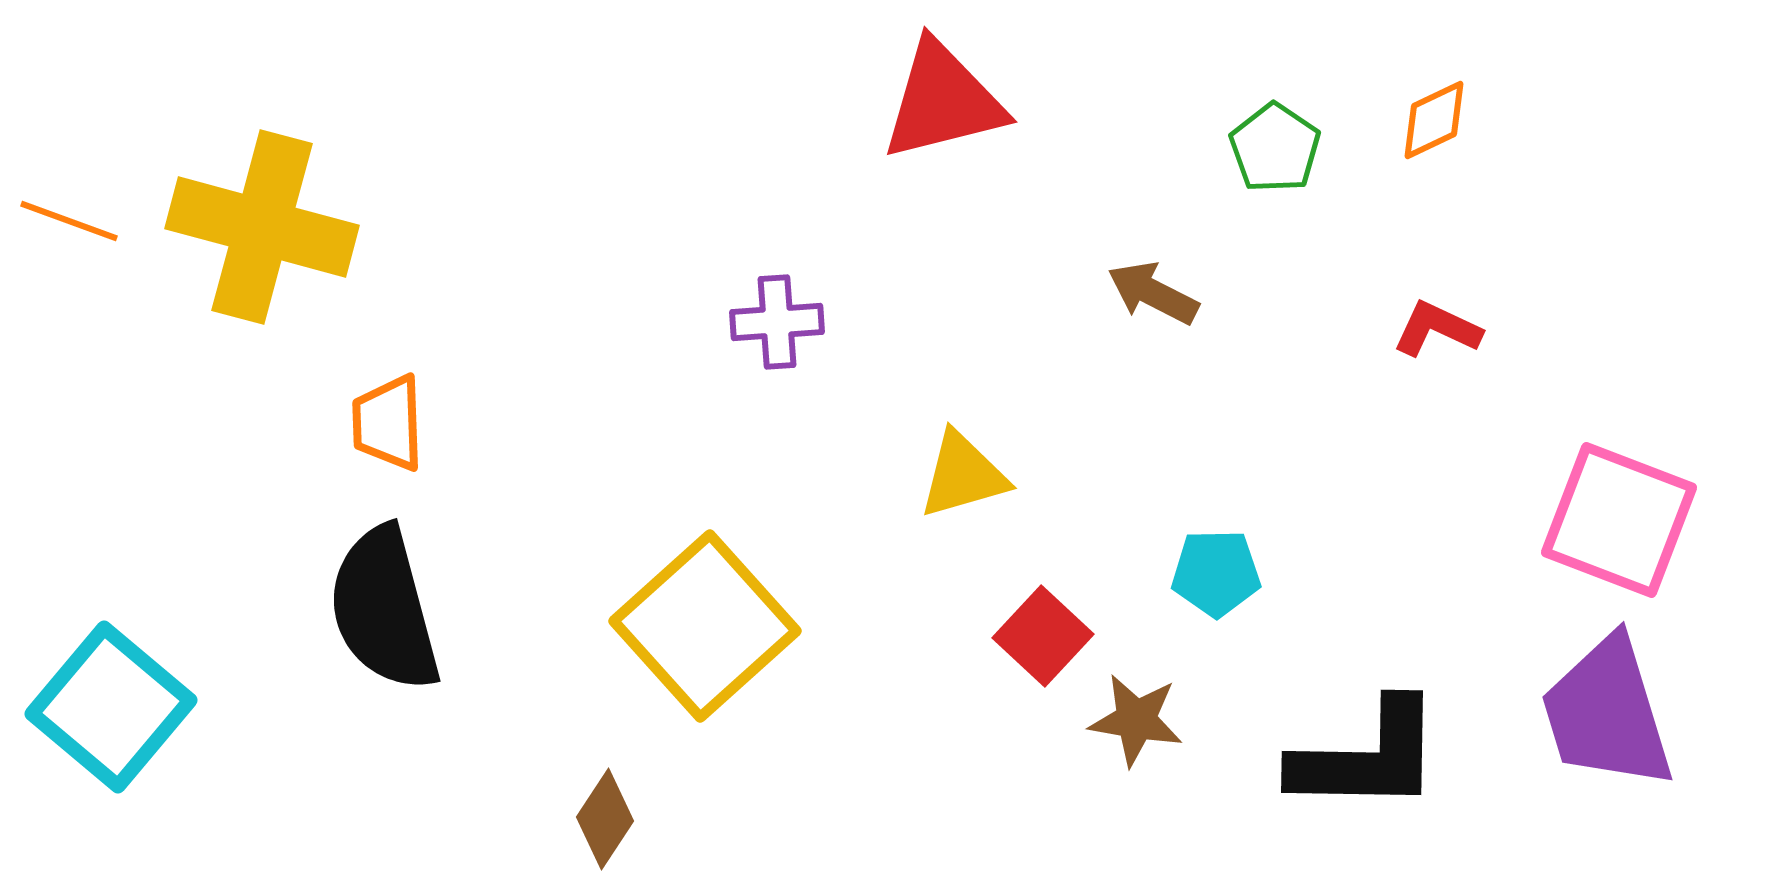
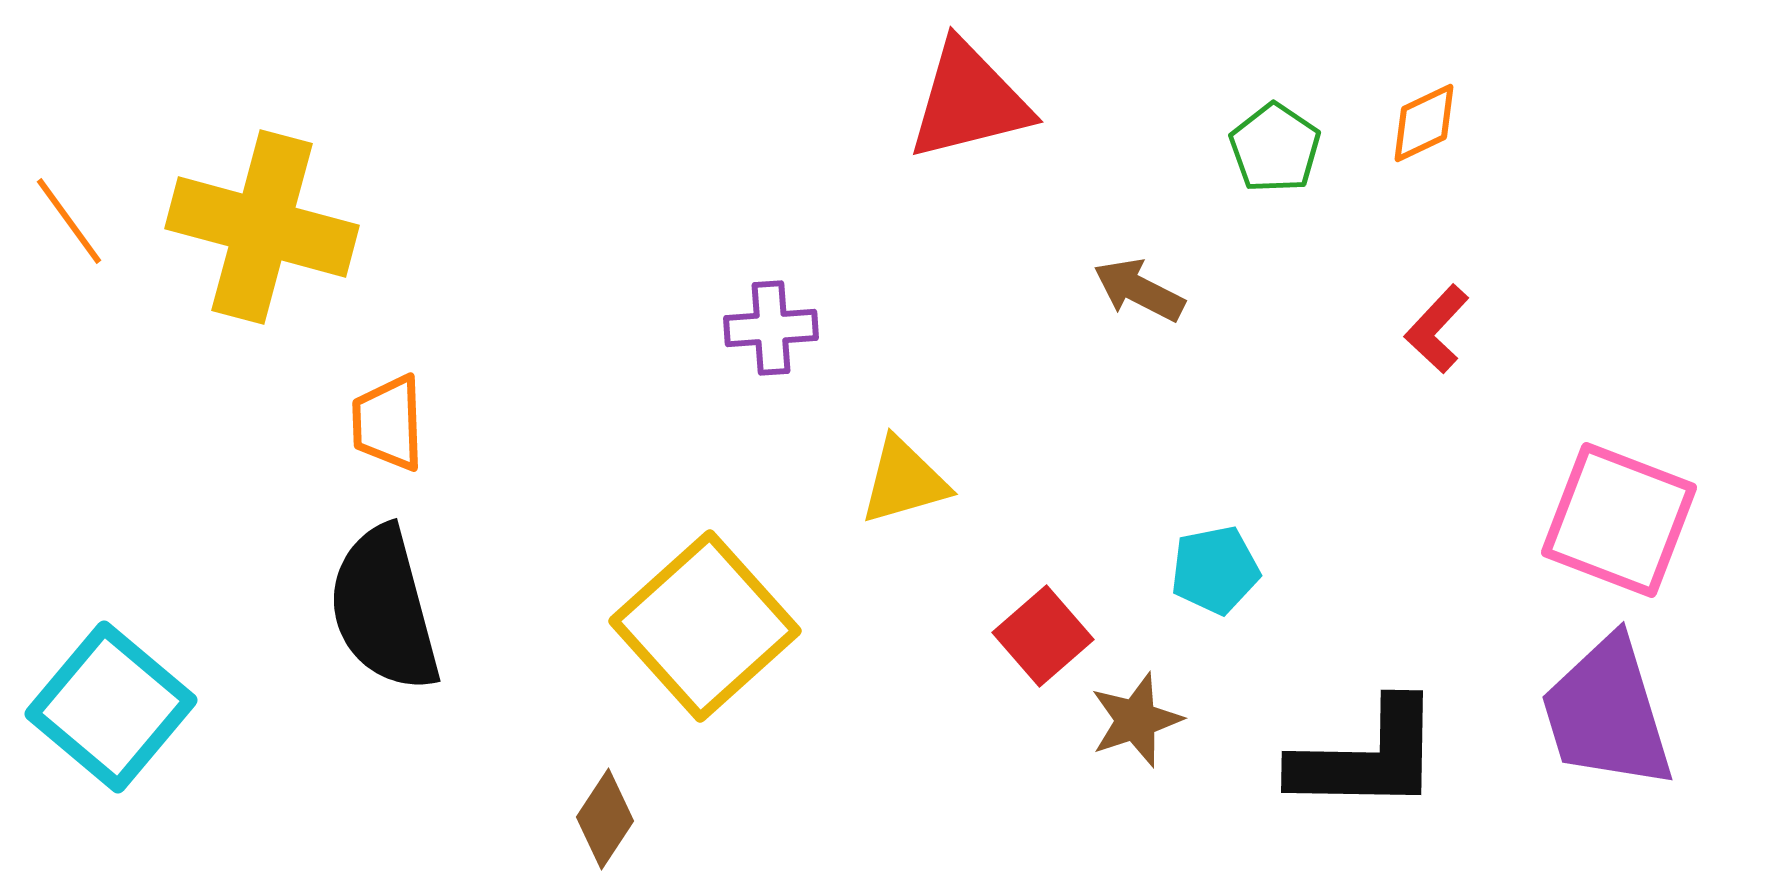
red triangle: moved 26 px right
orange diamond: moved 10 px left, 3 px down
orange line: rotated 34 degrees clockwise
brown arrow: moved 14 px left, 3 px up
purple cross: moved 6 px left, 6 px down
red L-shape: rotated 72 degrees counterclockwise
yellow triangle: moved 59 px left, 6 px down
cyan pentagon: moved 1 px left, 3 px up; rotated 10 degrees counterclockwise
red square: rotated 6 degrees clockwise
brown star: rotated 28 degrees counterclockwise
